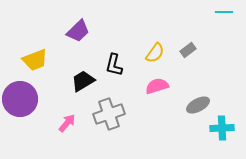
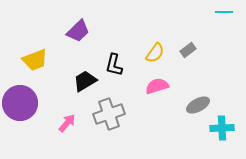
black trapezoid: moved 2 px right
purple circle: moved 4 px down
